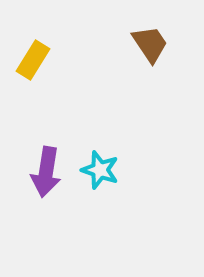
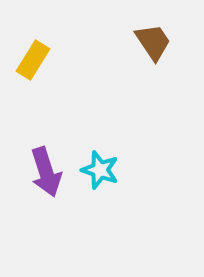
brown trapezoid: moved 3 px right, 2 px up
purple arrow: rotated 27 degrees counterclockwise
